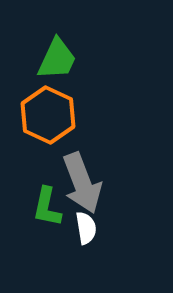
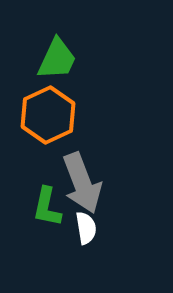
orange hexagon: rotated 10 degrees clockwise
